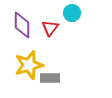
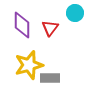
cyan circle: moved 3 px right
